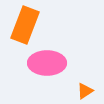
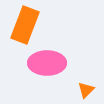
orange triangle: moved 1 px right, 1 px up; rotated 12 degrees counterclockwise
